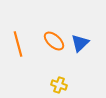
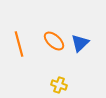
orange line: moved 1 px right
